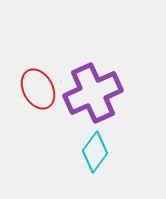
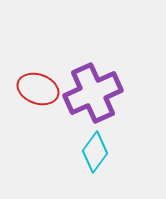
red ellipse: rotated 42 degrees counterclockwise
